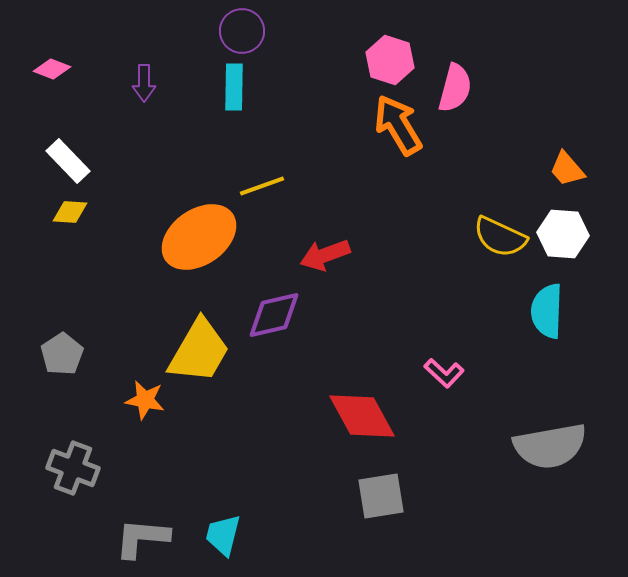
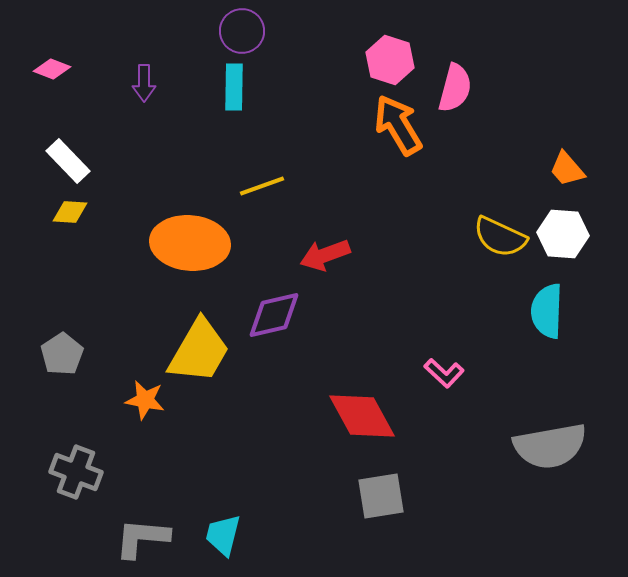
orange ellipse: moved 9 px left, 6 px down; rotated 40 degrees clockwise
gray cross: moved 3 px right, 4 px down
